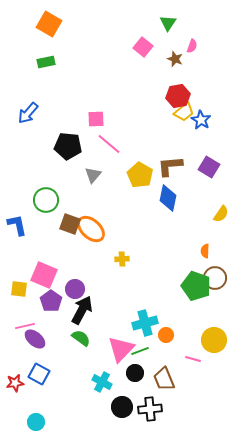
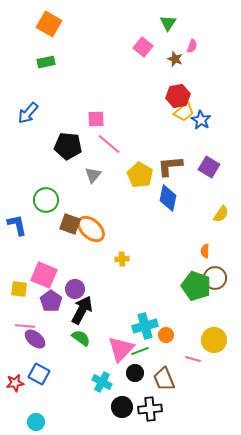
cyan cross at (145, 323): moved 3 px down
pink line at (25, 326): rotated 18 degrees clockwise
